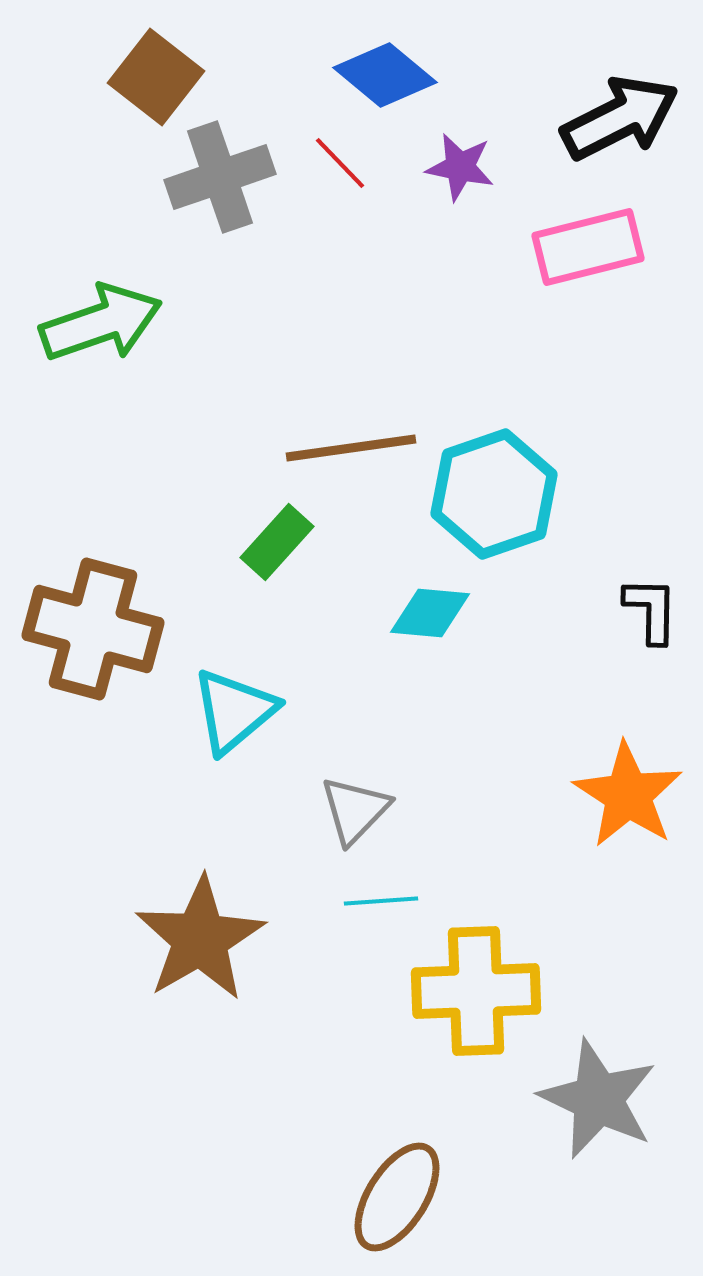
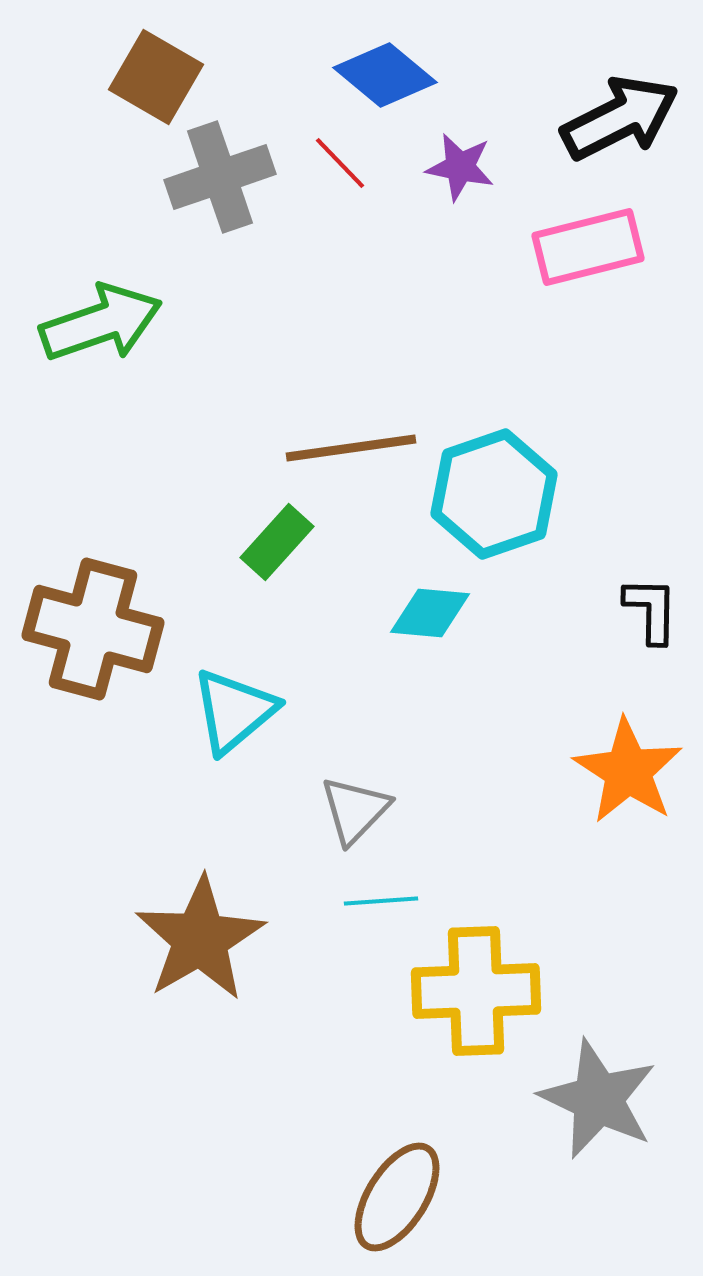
brown square: rotated 8 degrees counterclockwise
orange star: moved 24 px up
